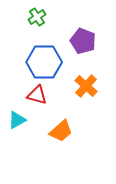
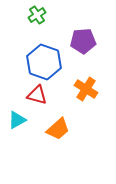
green cross: moved 2 px up
purple pentagon: rotated 25 degrees counterclockwise
blue hexagon: rotated 20 degrees clockwise
orange cross: moved 3 px down; rotated 10 degrees counterclockwise
orange trapezoid: moved 3 px left, 2 px up
